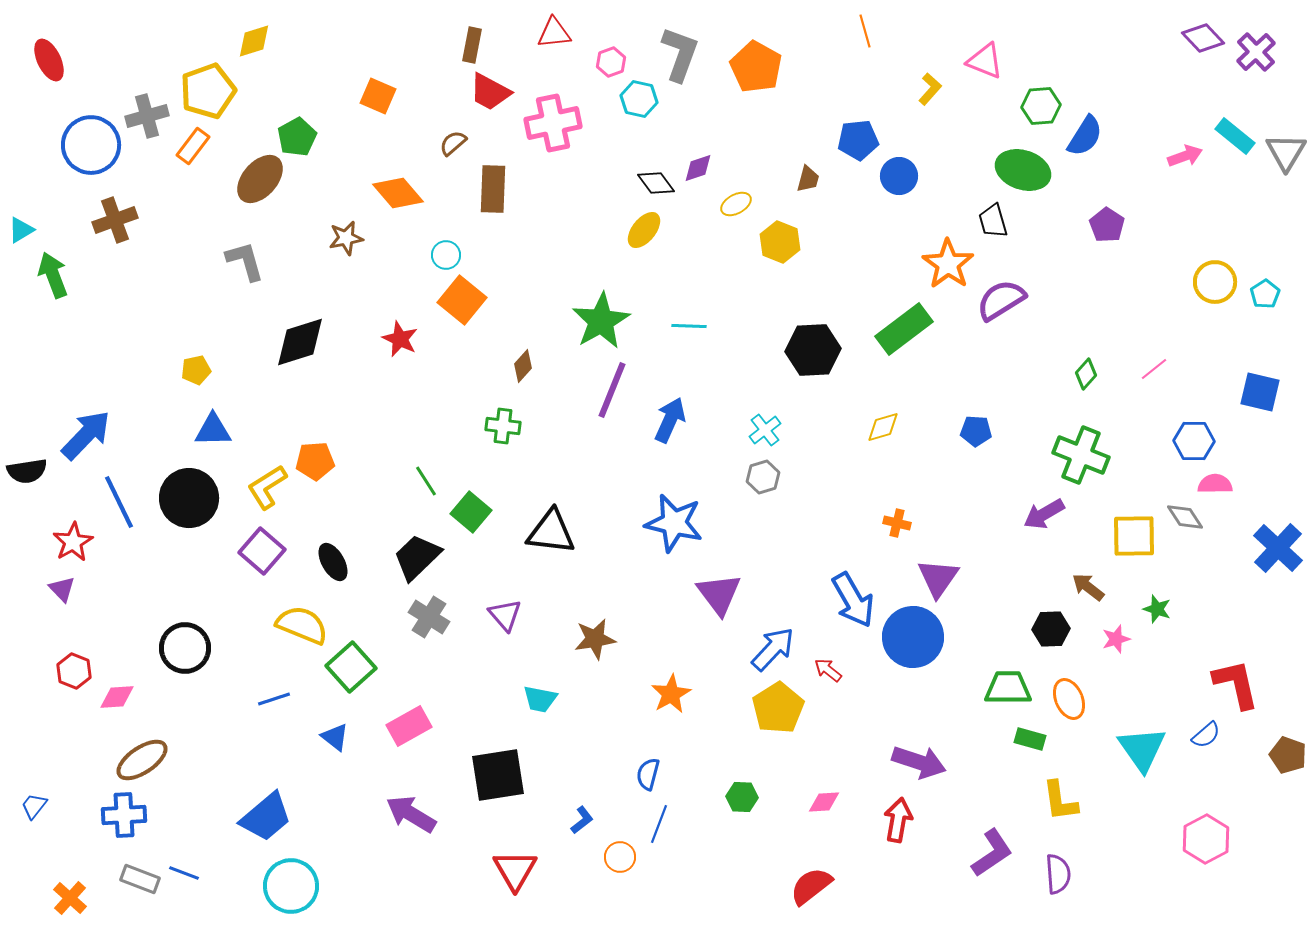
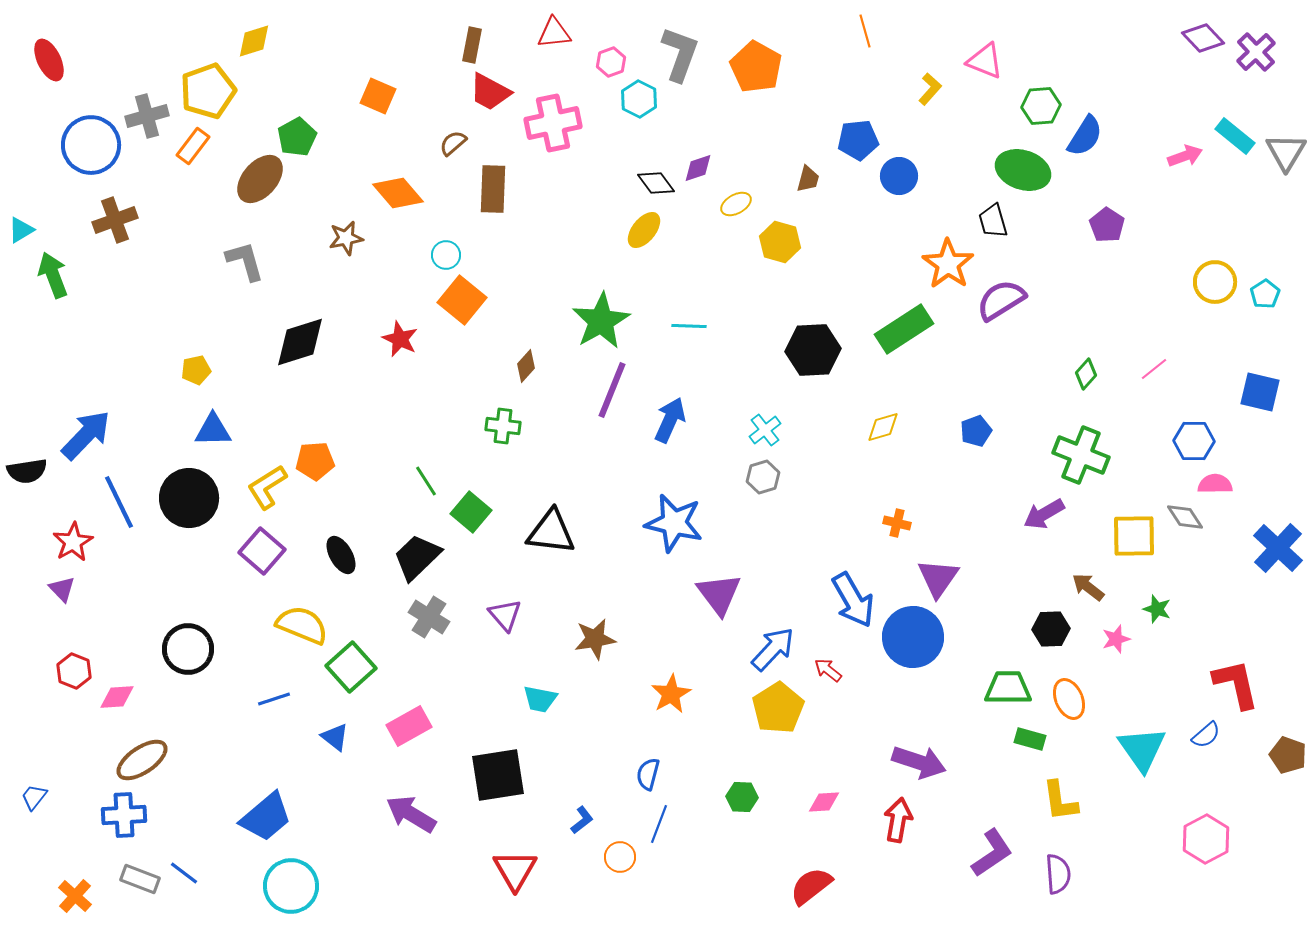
cyan hexagon at (639, 99): rotated 15 degrees clockwise
yellow hexagon at (780, 242): rotated 6 degrees counterclockwise
green rectangle at (904, 329): rotated 4 degrees clockwise
brown diamond at (523, 366): moved 3 px right
blue pentagon at (976, 431): rotated 24 degrees counterclockwise
black ellipse at (333, 562): moved 8 px right, 7 px up
black circle at (185, 648): moved 3 px right, 1 px down
blue trapezoid at (34, 806): moved 9 px up
blue line at (184, 873): rotated 16 degrees clockwise
orange cross at (70, 898): moved 5 px right, 2 px up
